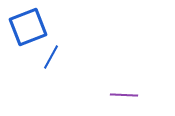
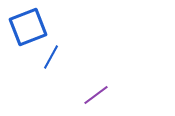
purple line: moved 28 px left; rotated 40 degrees counterclockwise
